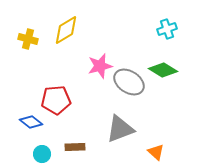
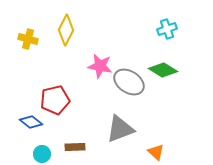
yellow diamond: rotated 32 degrees counterclockwise
pink star: rotated 25 degrees clockwise
red pentagon: moved 1 px left; rotated 8 degrees counterclockwise
